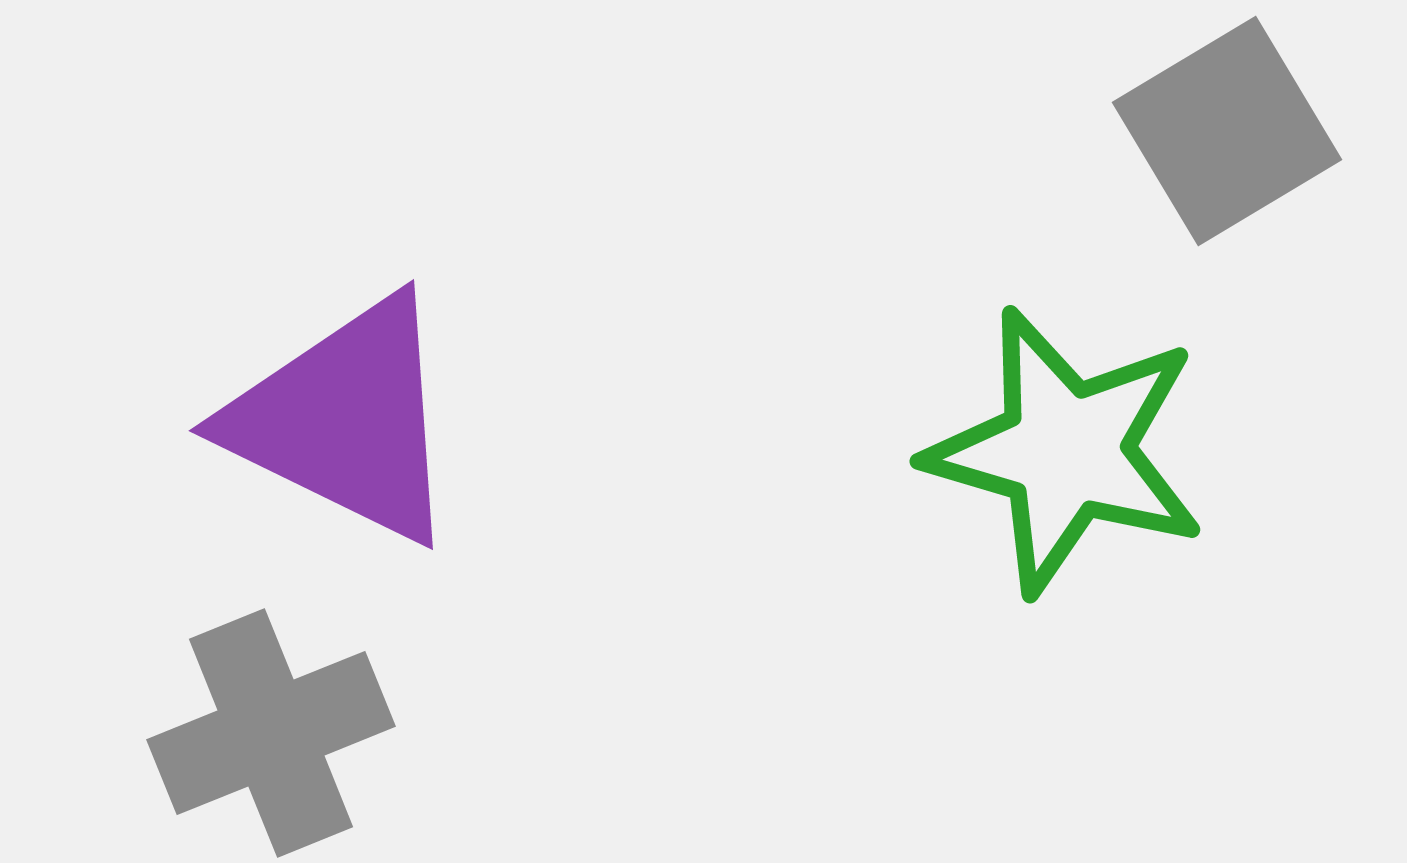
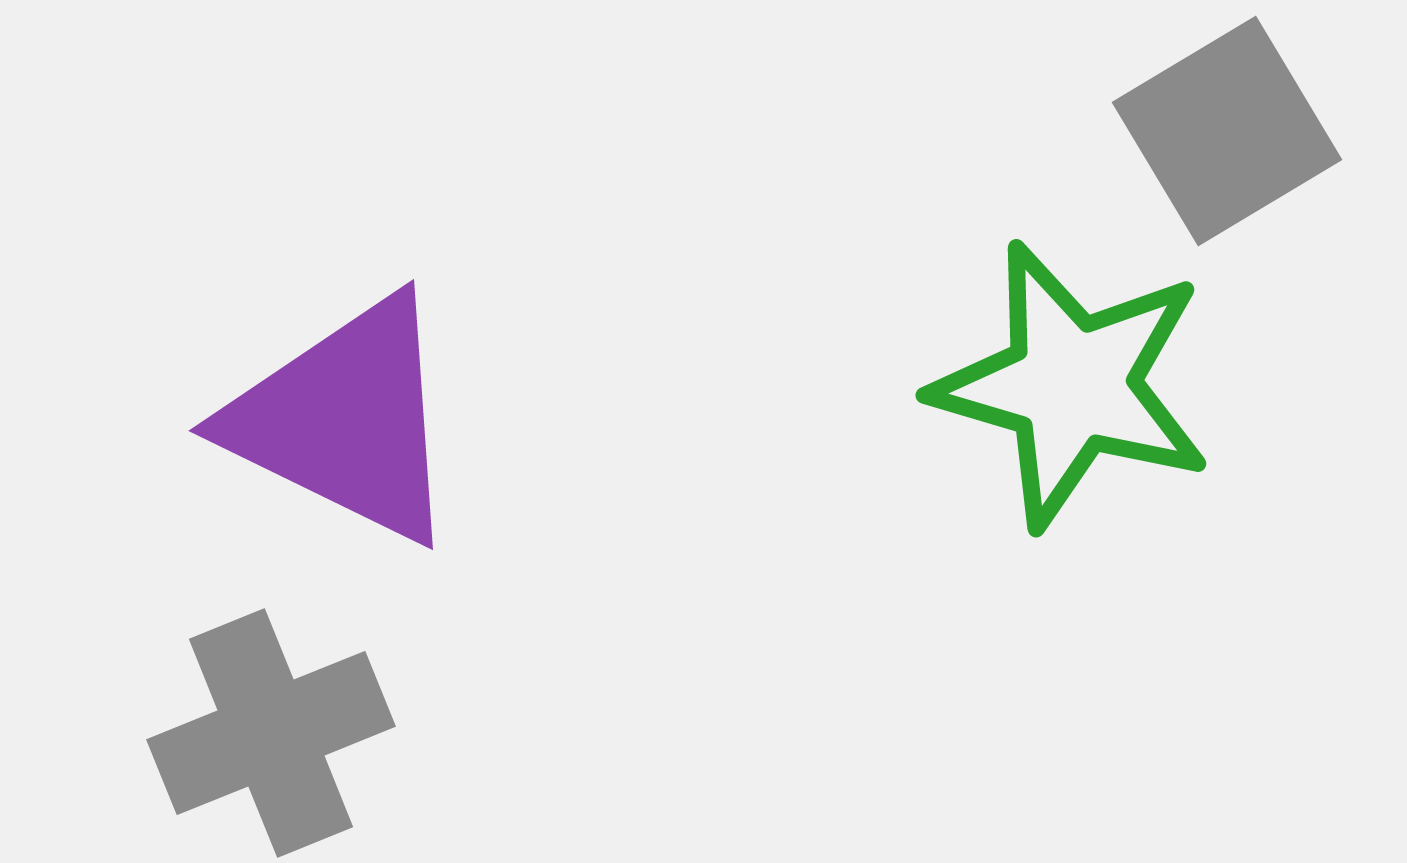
green star: moved 6 px right, 66 px up
